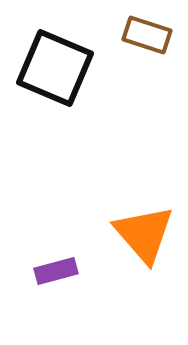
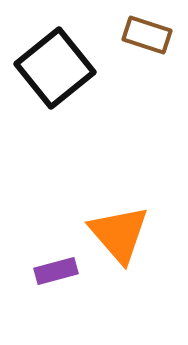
black square: rotated 28 degrees clockwise
orange triangle: moved 25 px left
